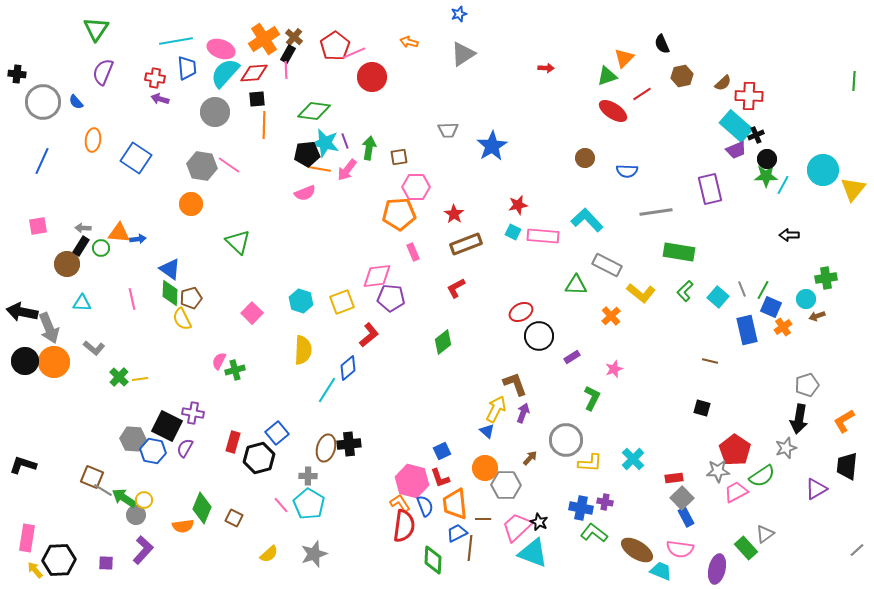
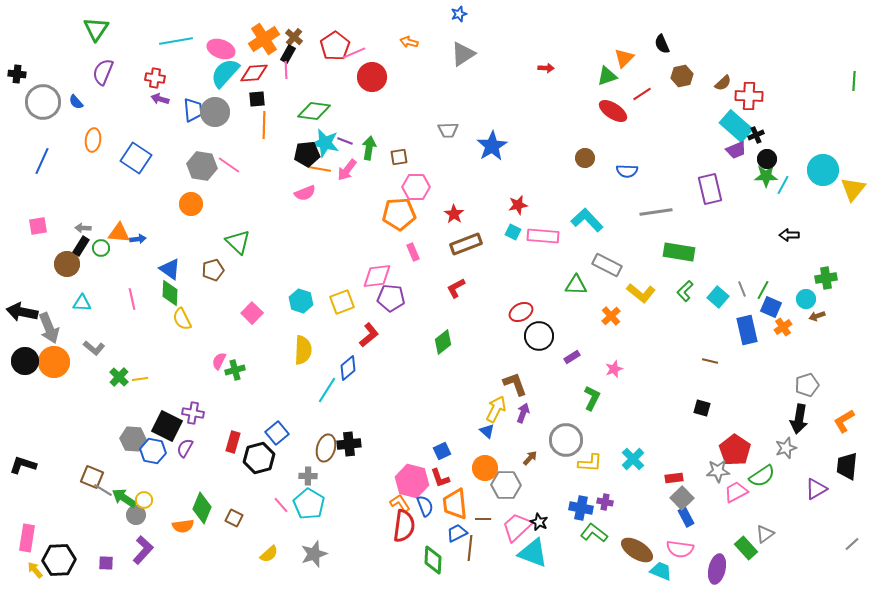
blue trapezoid at (187, 68): moved 6 px right, 42 px down
purple line at (345, 141): rotated 49 degrees counterclockwise
brown pentagon at (191, 298): moved 22 px right, 28 px up
gray line at (857, 550): moved 5 px left, 6 px up
